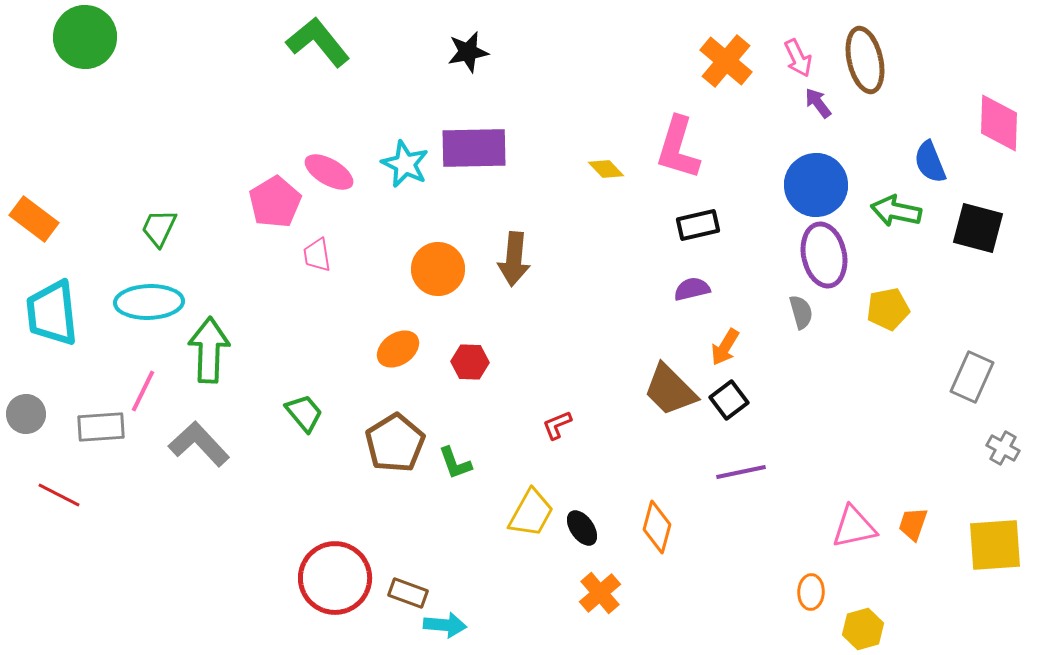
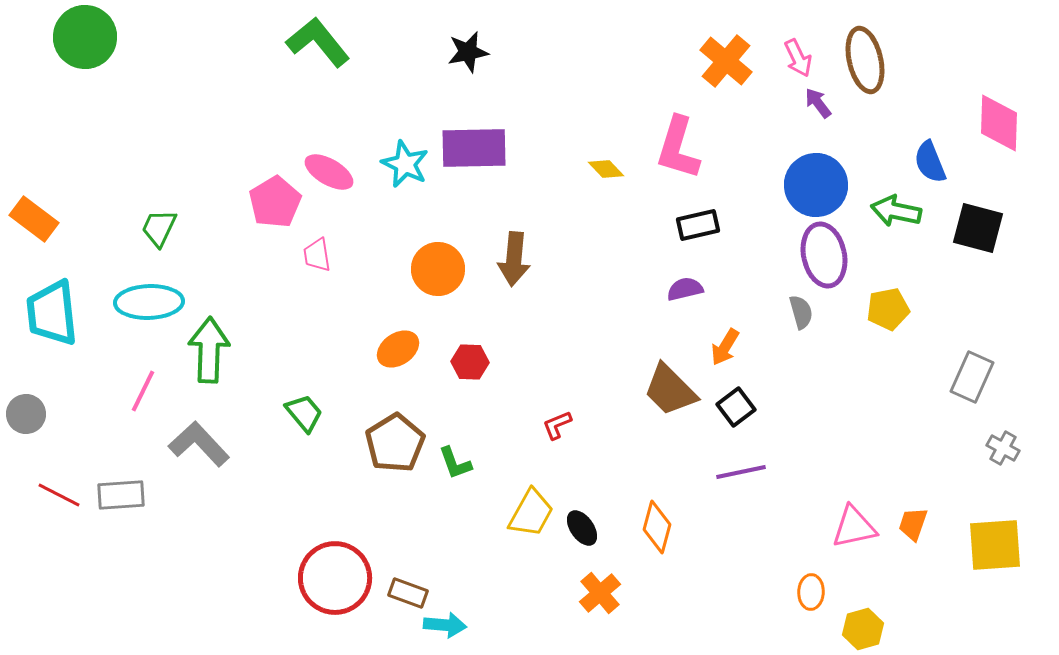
purple semicircle at (692, 289): moved 7 px left
black square at (729, 400): moved 7 px right, 7 px down
gray rectangle at (101, 427): moved 20 px right, 68 px down
